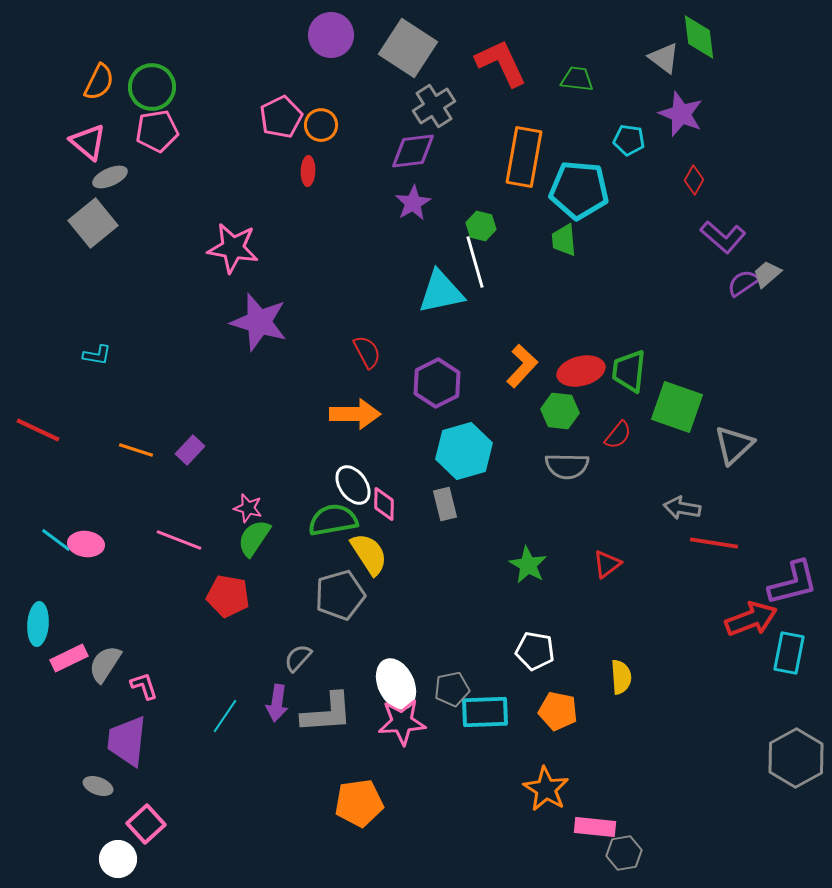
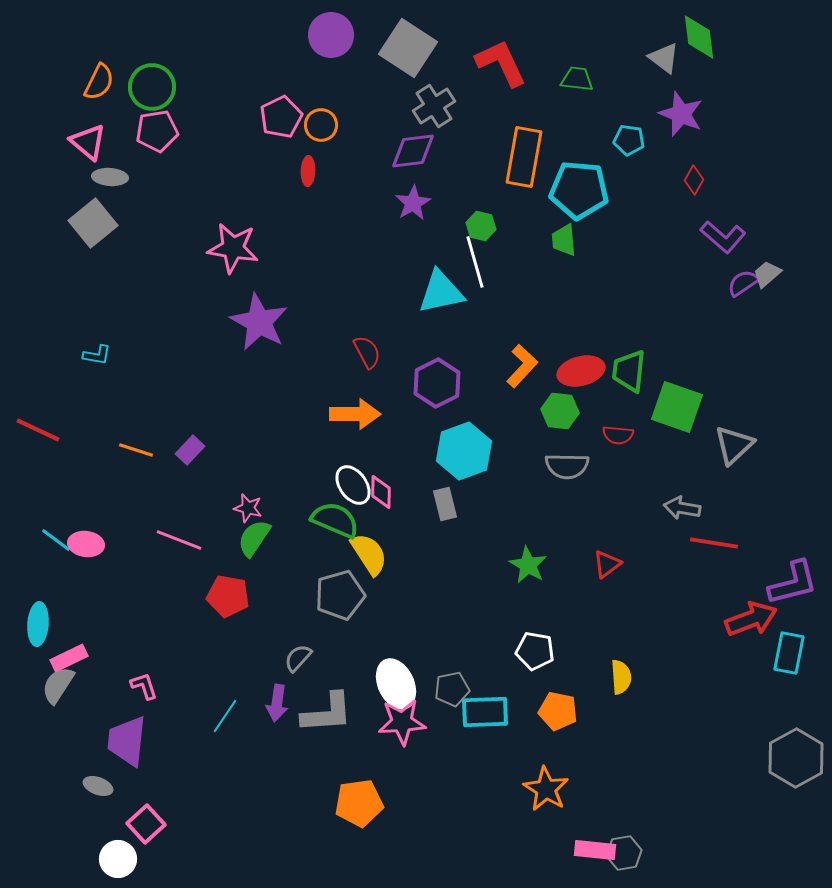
gray ellipse at (110, 177): rotated 28 degrees clockwise
purple star at (259, 322): rotated 12 degrees clockwise
red semicircle at (618, 435): rotated 56 degrees clockwise
cyan hexagon at (464, 451): rotated 4 degrees counterclockwise
pink diamond at (384, 504): moved 3 px left, 12 px up
green semicircle at (333, 520): moved 2 px right; rotated 33 degrees clockwise
gray semicircle at (105, 664): moved 47 px left, 21 px down
pink rectangle at (595, 827): moved 23 px down
